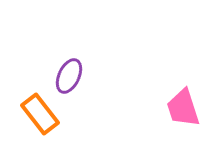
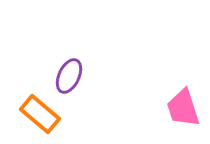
orange rectangle: rotated 12 degrees counterclockwise
